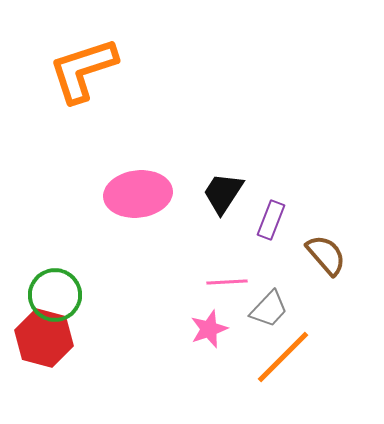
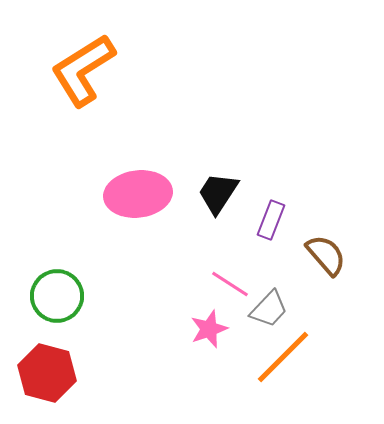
orange L-shape: rotated 14 degrees counterclockwise
black trapezoid: moved 5 px left
pink line: moved 3 px right, 2 px down; rotated 36 degrees clockwise
green circle: moved 2 px right, 1 px down
red hexagon: moved 3 px right, 35 px down
